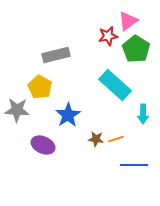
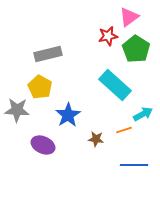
pink triangle: moved 1 px right, 4 px up
gray rectangle: moved 8 px left, 1 px up
cyan arrow: rotated 120 degrees counterclockwise
orange line: moved 8 px right, 9 px up
